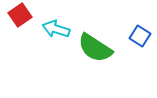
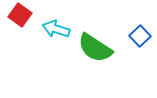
red square: rotated 20 degrees counterclockwise
blue square: rotated 15 degrees clockwise
